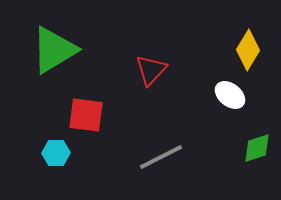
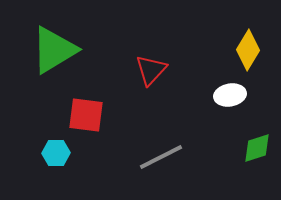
white ellipse: rotated 48 degrees counterclockwise
